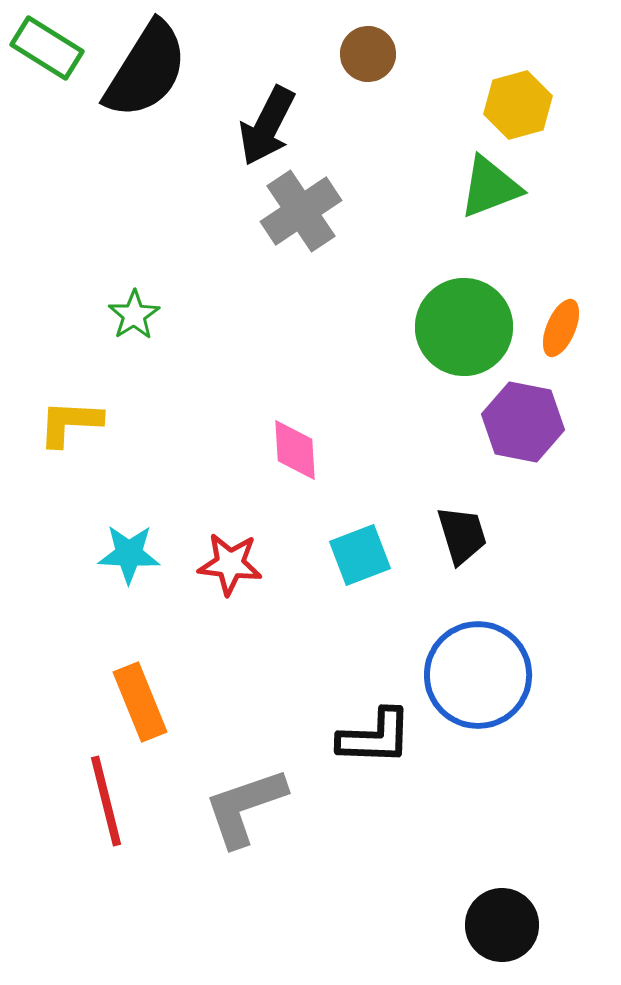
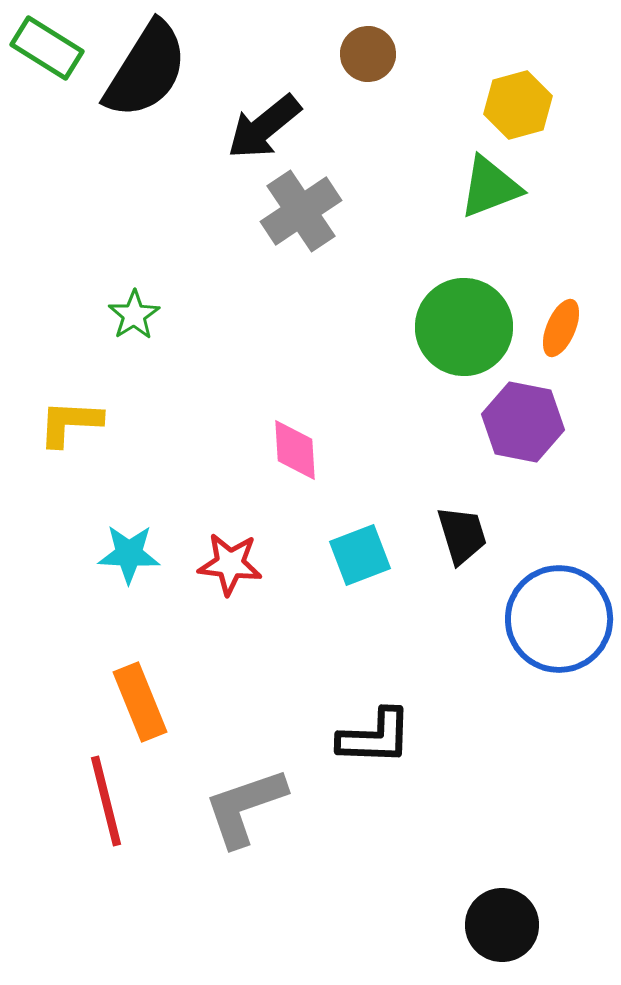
black arrow: moved 3 px left, 1 px down; rotated 24 degrees clockwise
blue circle: moved 81 px right, 56 px up
